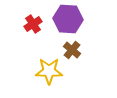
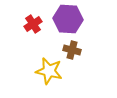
brown cross: rotated 24 degrees counterclockwise
yellow star: rotated 12 degrees clockwise
